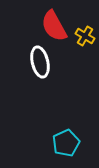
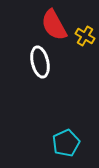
red semicircle: moved 1 px up
